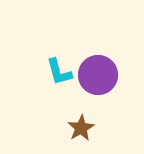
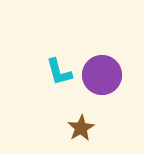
purple circle: moved 4 px right
